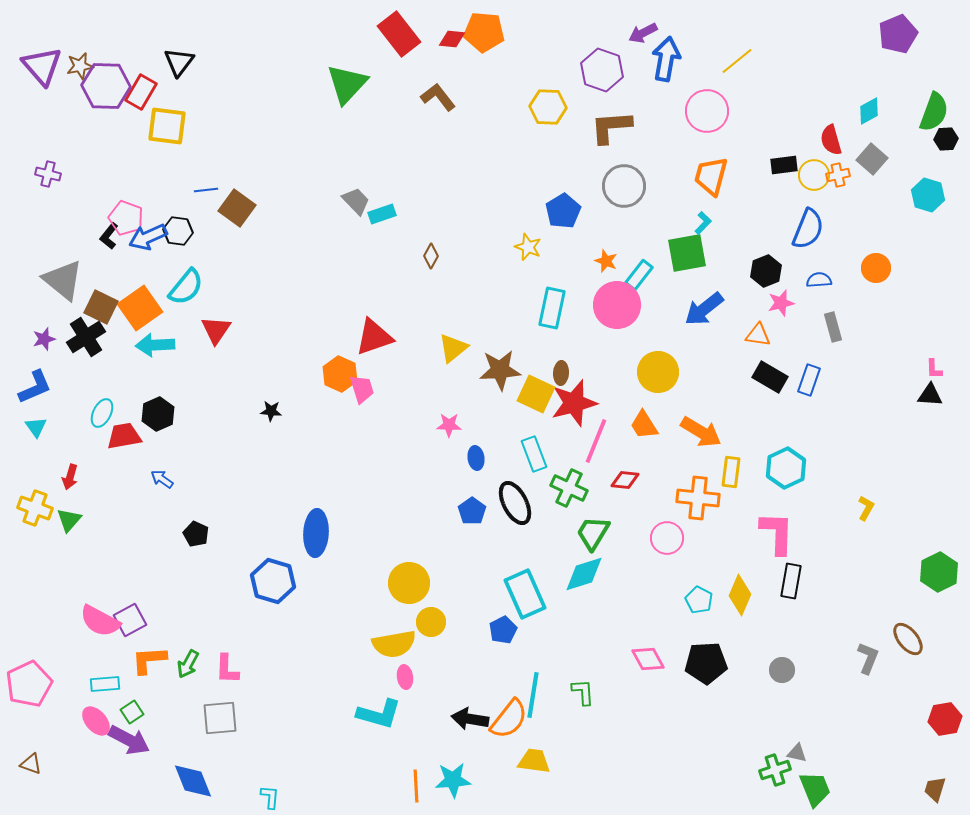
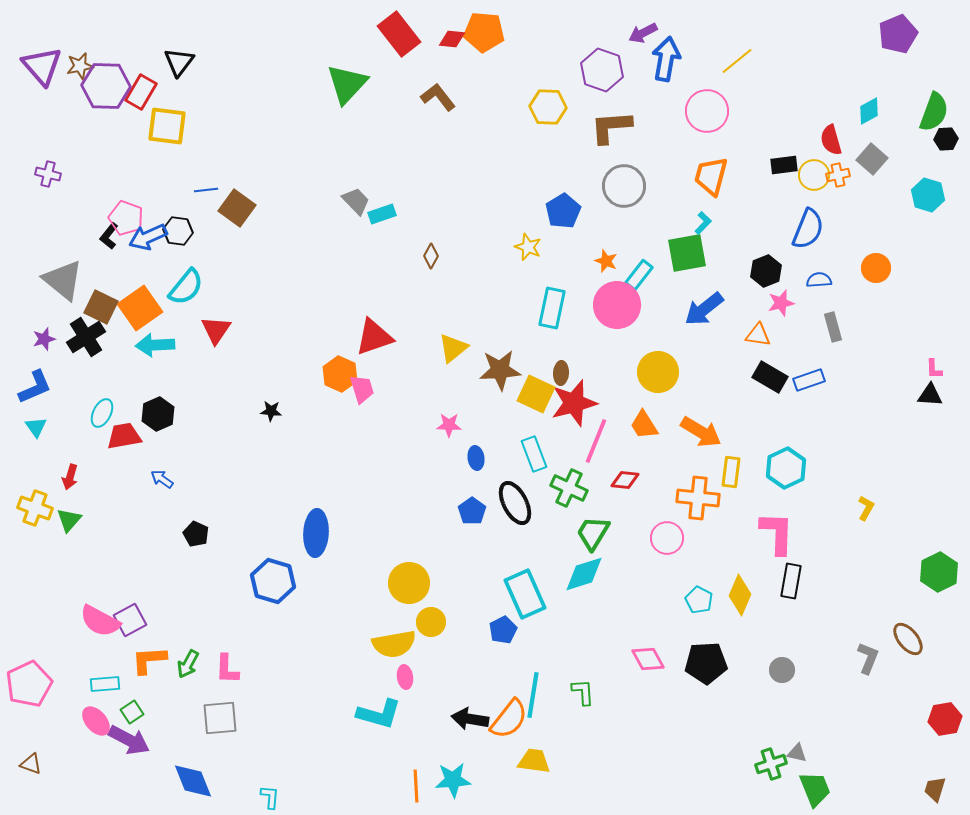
blue rectangle at (809, 380): rotated 52 degrees clockwise
green cross at (775, 770): moved 4 px left, 6 px up
